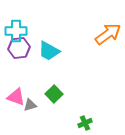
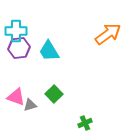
cyan trapezoid: rotated 30 degrees clockwise
